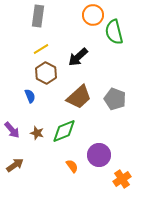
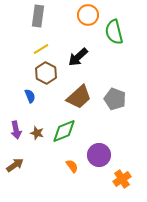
orange circle: moved 5 px left
purple arrow: moved 4 px right; rotated 30 degrees clockwise
